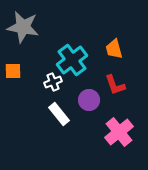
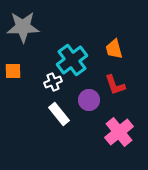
gray star: rotated 12 degrees counterclockwise
